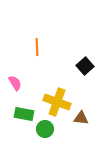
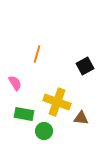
orange line: moved 7 px down; rotated 18 degrees clockwise
black square: rotated 12 degrees clockwise
green circle: moved 1 px left, 2 px down
